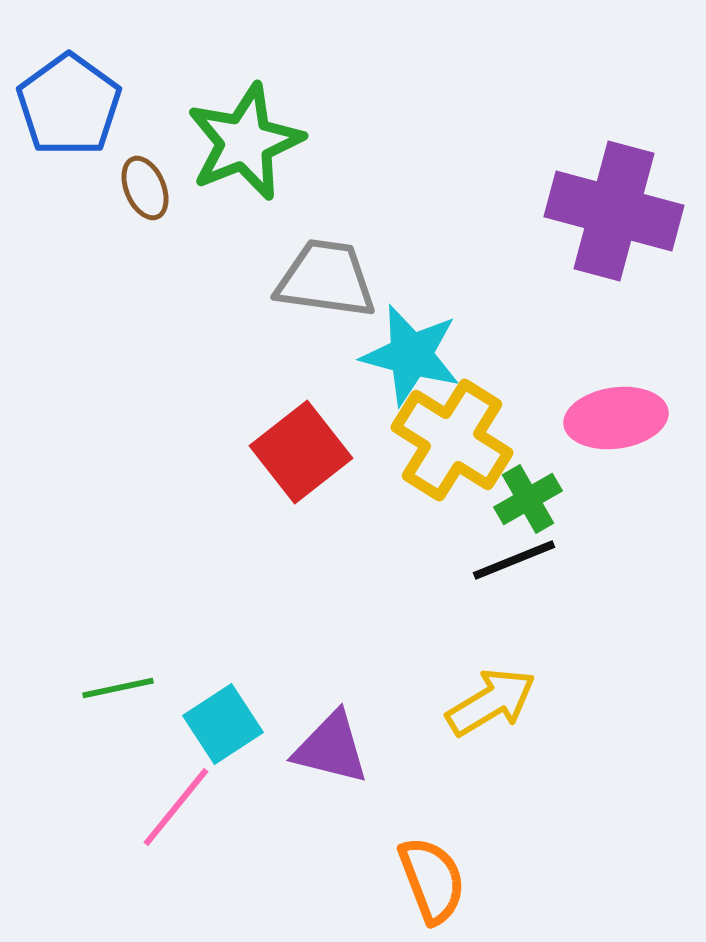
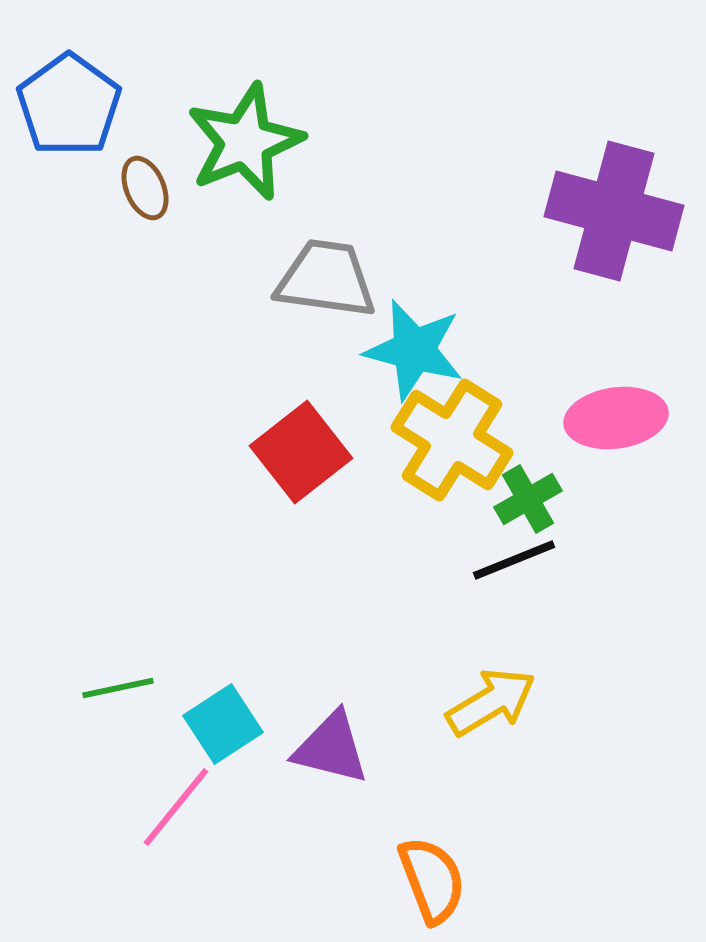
cyan star: moved 3 px right, 5 px up
